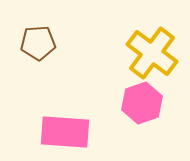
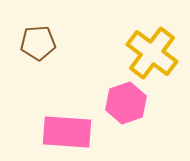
pink hexagon: moved 16 px left
pink rectangle: moved 2 px right
